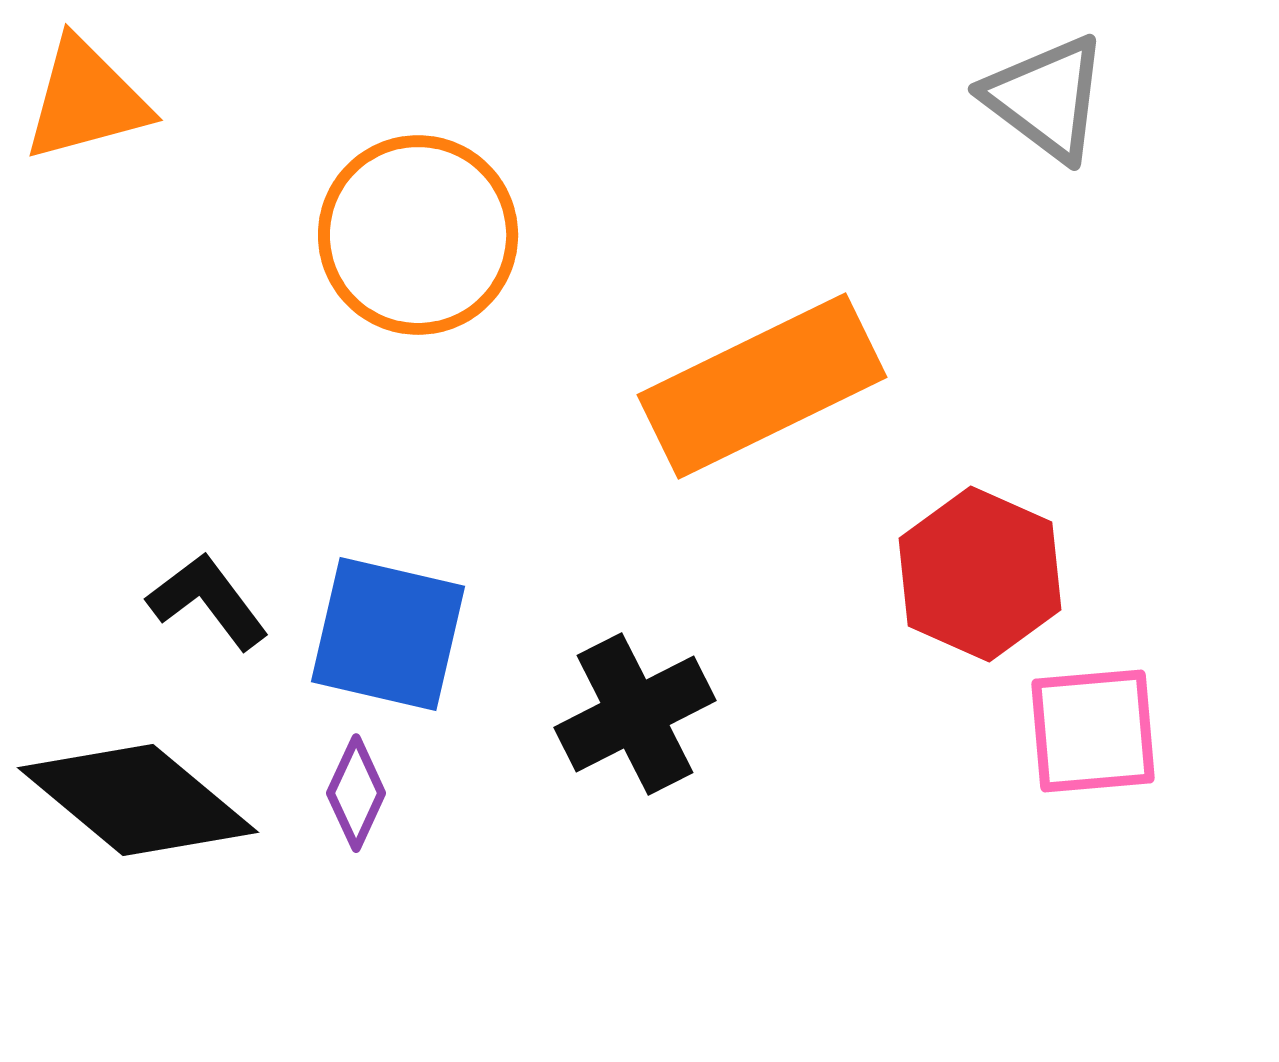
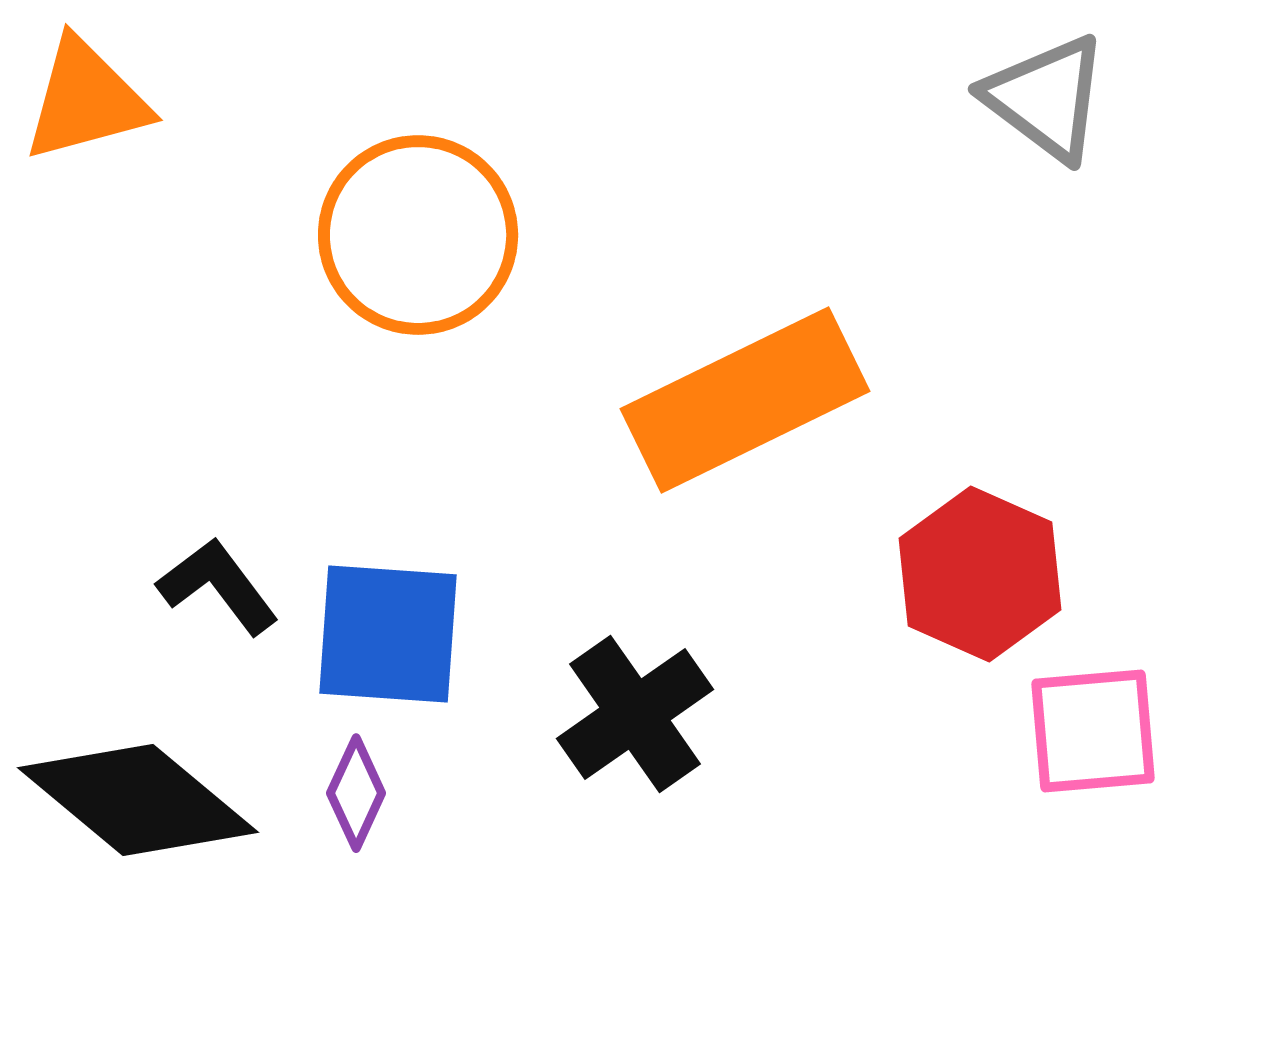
orange rectangle: moved 17 px left, 14 px down
black L-shape: moved 10 px right, 15 px up
blue square: rotated 9 degrees counterclockwise
black cross: rotated 8 degrees counterclockwise
